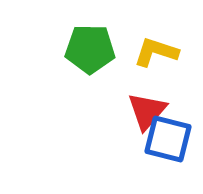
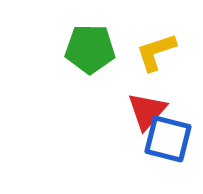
yellow L-shape: rotated 36 degrees counterclockwise
